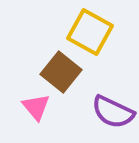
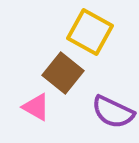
brown square: moved 2 px right, 1 px down
pink triangle: rotated 20 degrees counterclockwise
